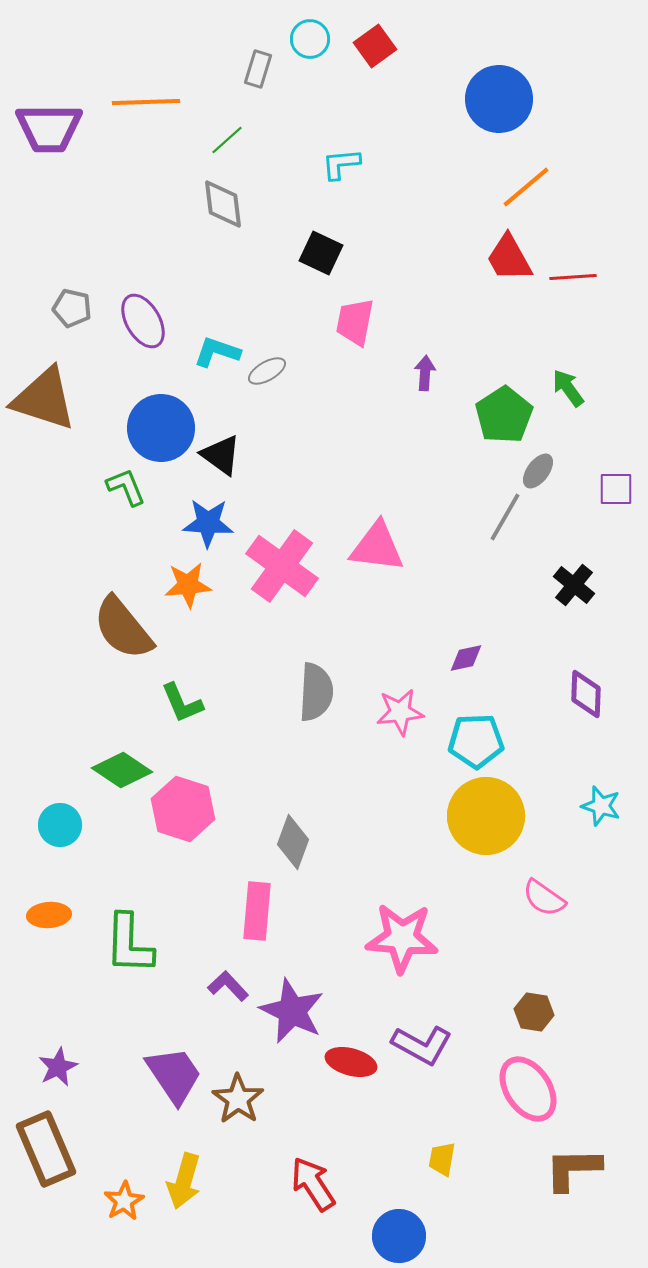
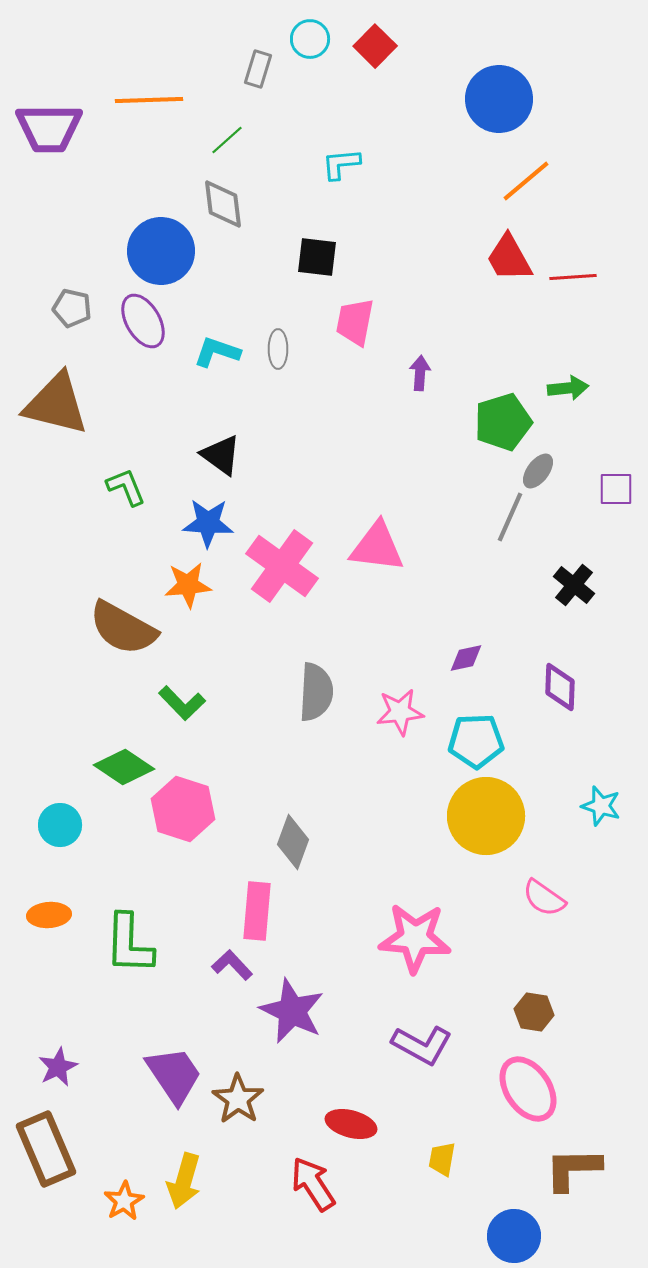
red square at (375, 46): rotated 9 degrees counterclockwise
orange line at (146, 102): moved 3 px right, 2 px up
orange line at (526, 187): moved 6 px up
black square at (321, 253): moved 4 px left, 4 px down; rotated 18 degrees counterclockwise
gray ellipse at (267, 371): moved 11 px right, 22 px up; rotated 60 degrees counterclockwise
purple arrow at (425, 373): moved 5 px left
green arrow at (568, 388): rotated 120 degrees clockwise
brown triangle at (44, 399): moved 12 px right, 5 px down; rotated 4 degrees counterclockwise
green pentagon at (504, 415): moved 1 px left, 7 px down; rotated 16 degrees clockwise
blue circle at (161, 428): moved 177 px up
gray line at (505, 517): moved 5 px right; rotated 6 degrees counterclockwise
brown semicircle at (123, 628): rotated 22 degrees counterclockwise
purple diamond at (586, 694): moved 26 px left, 7 px up
green L-shape at (182, 703): rotated 21 degrees counterclockwise
green diamond at (122, 770): moved 2 px right, 3 px up
pink star at (402, 938): moved 13 px right
purple L-shape at (228, 986): moved 4 px right, 21 px up
red ellipse at (351, 1062): moved 62 px down
blue circle at (399, 1236): moved 115 px right
